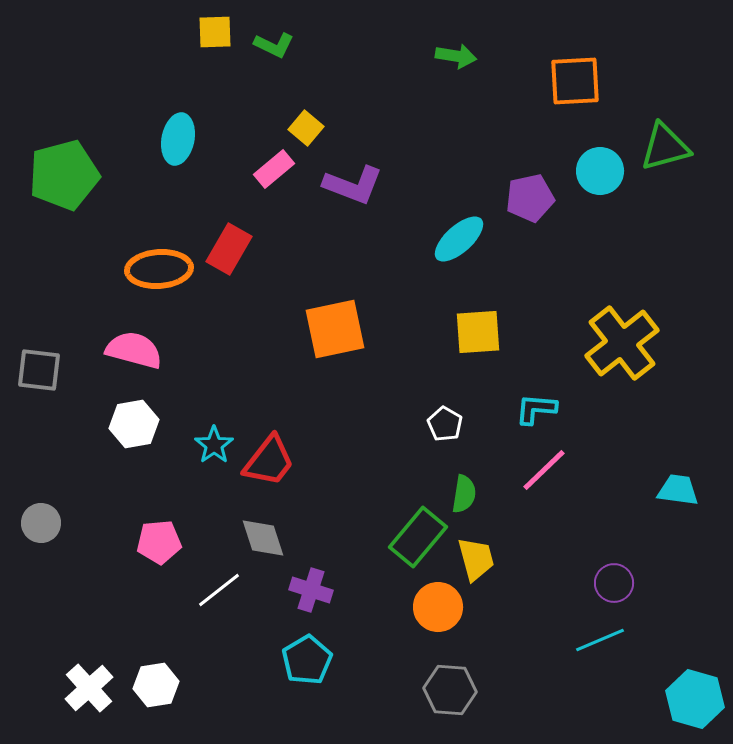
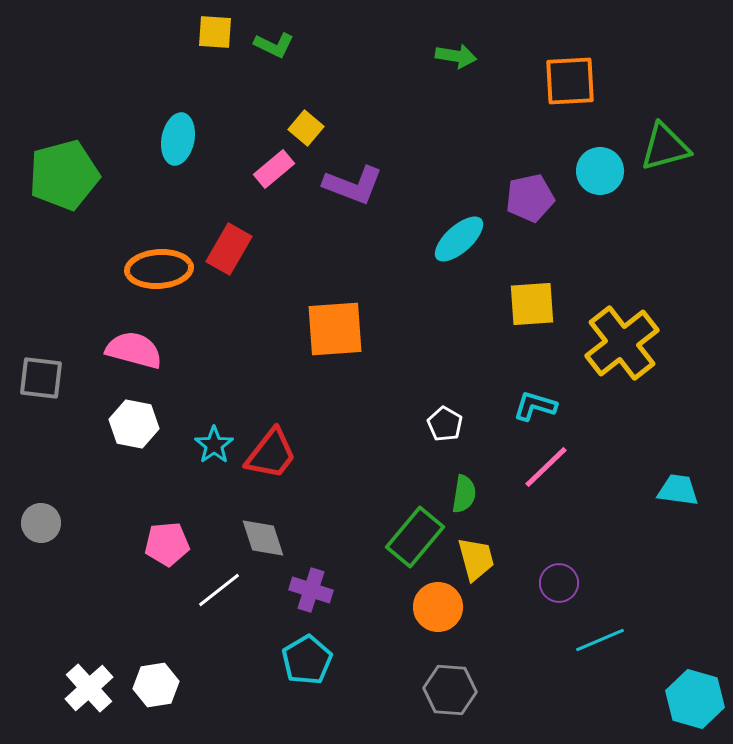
yellow square at (215, 32): rotated 6 degrees clockwise
orange square at (575, 81): moved 5 px left
orange square at (335, 329): rotated 8 degrees clockwise
yellow square at (478, 332): moved 54 px right, 28 px up
gray square at (39, 370): moved 2 px right, 8 px down
cyan L-shape at (536, 409): moved 1 px left, 3 px up; rotated 12 degrees clockwise
white hexagon at (134, 424): rotated 21 degrees clockwise
red trapezoid at (269, 461): moved 2 px right, 7 px up
pink line at (544, 470): moved 2 px right, 3 px up
green rectangle at (418, 537): moved 3 px left
pink pentagon at (159, 542): moved 8 px right, 2 px down
purple circle at (614, 583): moved 55 px left
